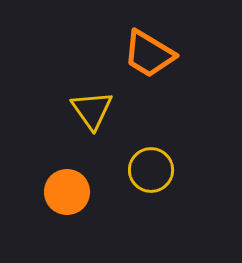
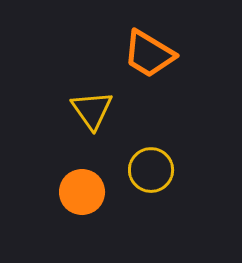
orange circle: moved 15 px right
